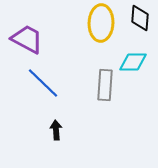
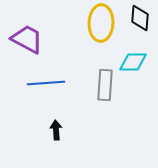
blue line: moved 3 px right; rotated 48 degrees counterclockwise
